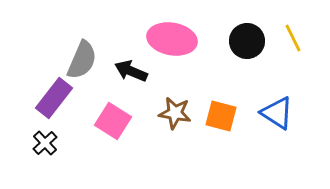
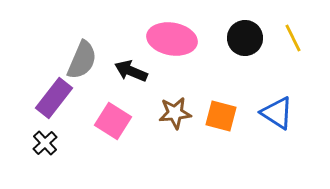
black circle: moved 2 px left, 3 px up
brown star: rotated 16 degrees counterclockwise
